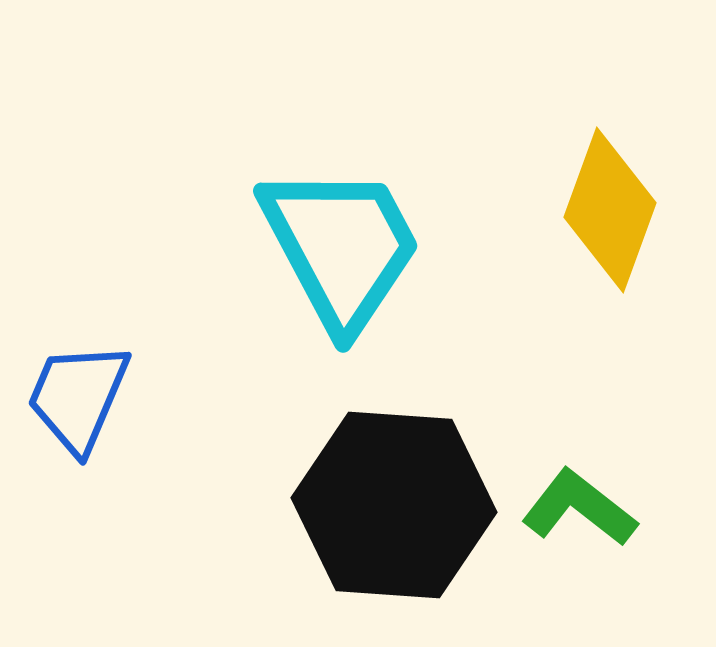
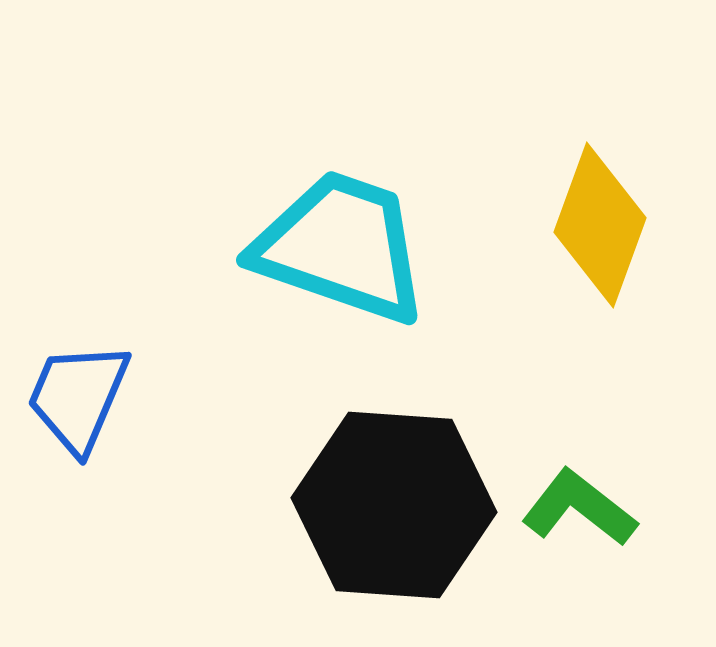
yellow diamond: moved 10 px left, 15 px down
cyan trapezoid: rotated 43 degrees counterclockwise
